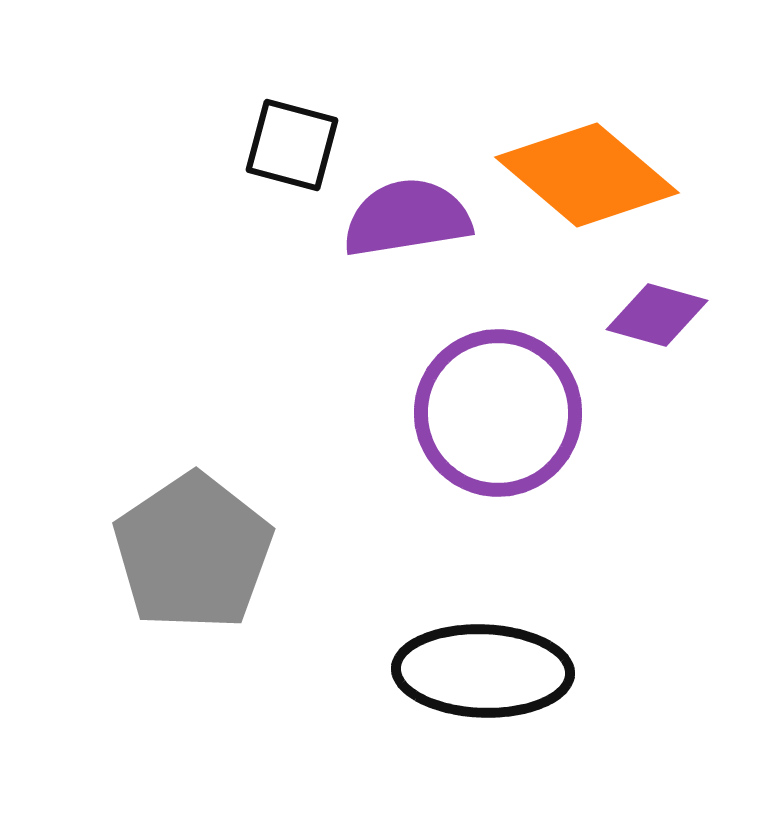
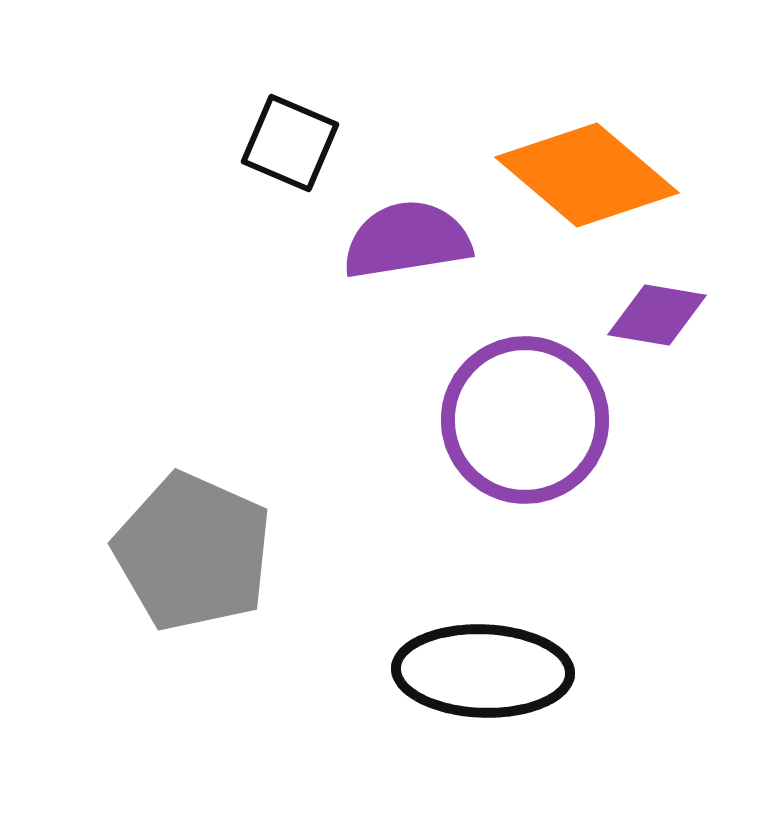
black square: moved 2 px left, 2 px up; rotated 8 degrees clockwise
purple semicircle: moved 22 px down
purple diamond: rotated 6 degrees counterclockwise
purple circle: moved 27 px right, 7 px down
gray pentagon: rotated 14 degrees counterclockwise
